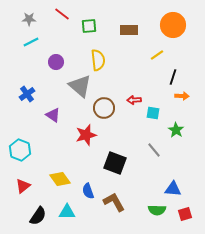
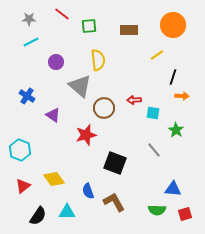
blue cross: moved 2 px down; rotated 21 degrees counterclockwise
yellow diamond: moved 6 px left
